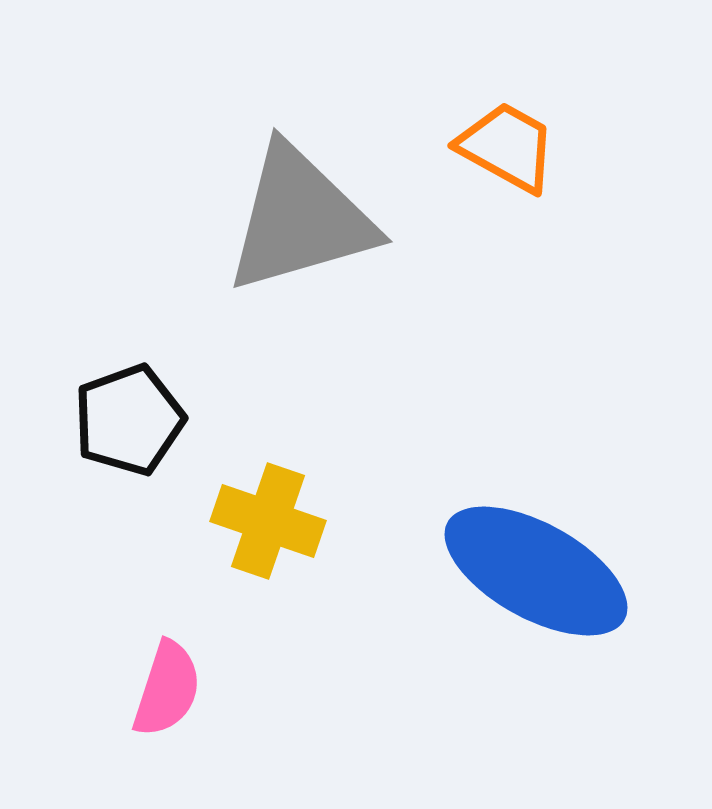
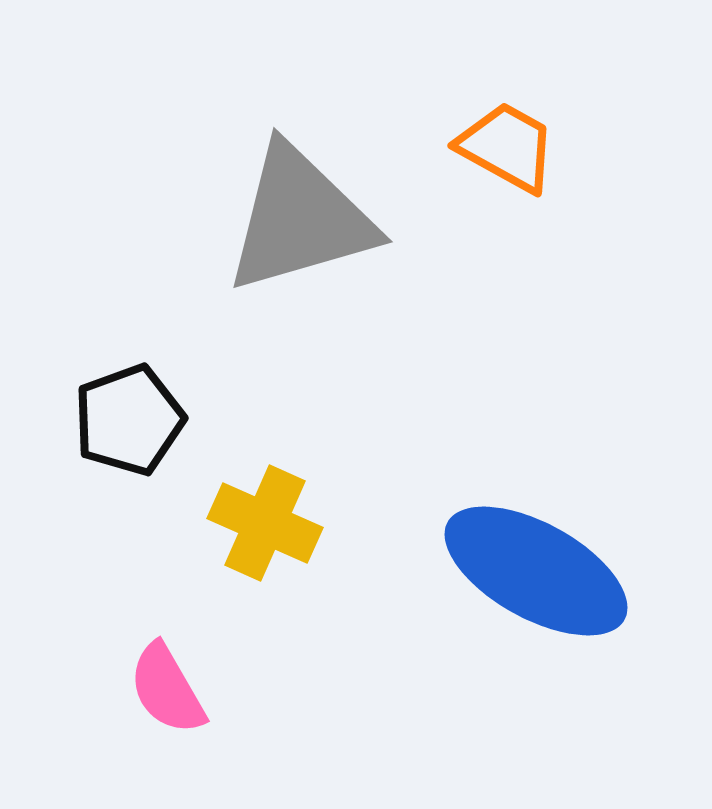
yellow cross: moved 3 px left, 2 px down; rotated 5 degrees clockwise
pink semicircle: rotated 132 degrees clockwise
